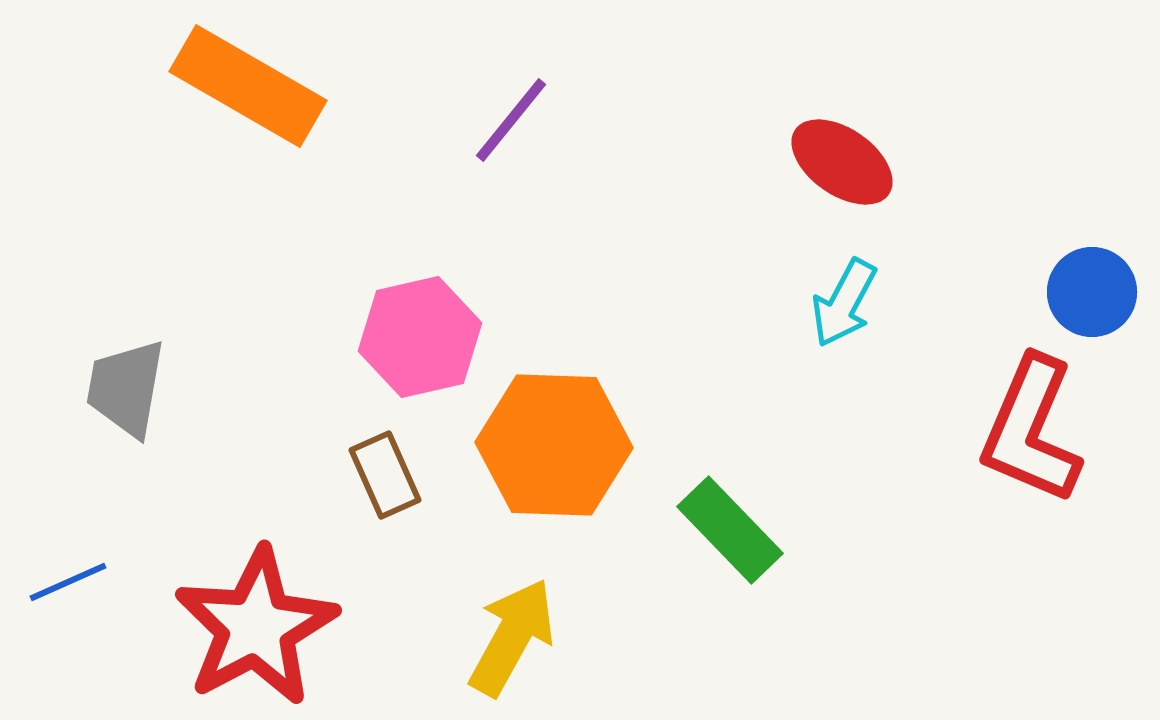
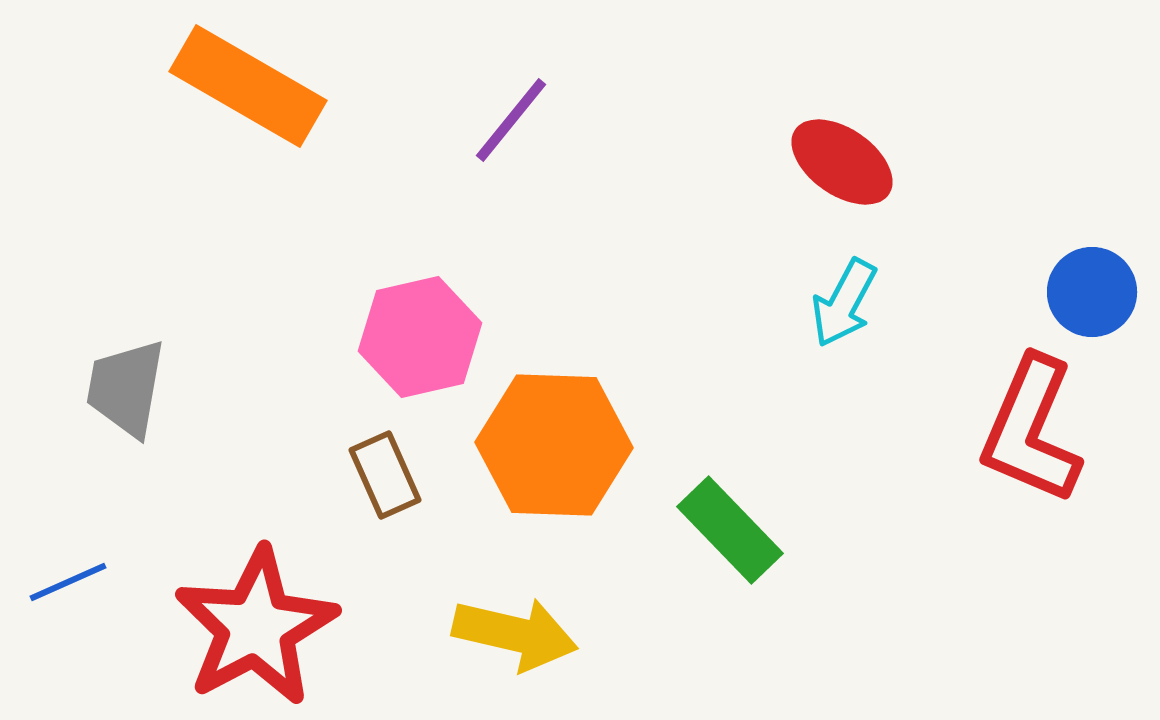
yellow arrow: moved 3 px right, 3 px up; rotated 74 degrees clockwise
